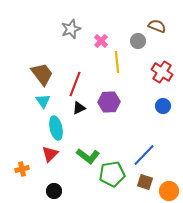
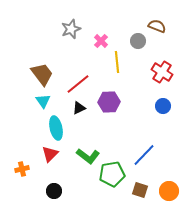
red line: moved 3 px right; rotated 30 degrees clockwise
brown square: moved 5 px left, 8 px down
